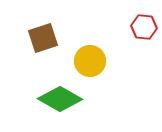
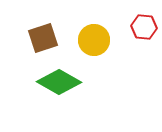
yellow circle: moved 4 px right, 21 px up
green diamond: moved 1 px left, 17 px up
